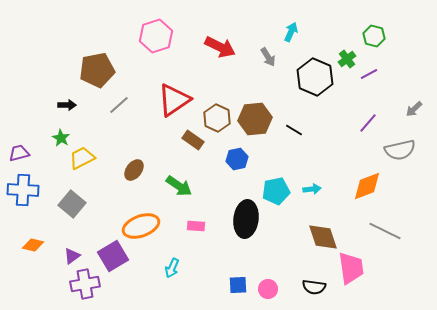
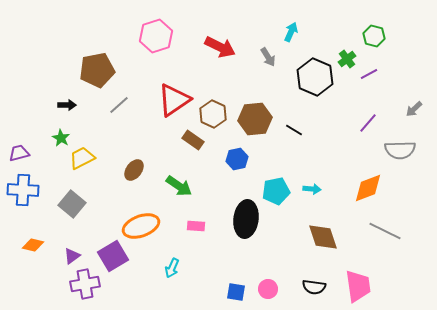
brown hexagon at (217, 118): moved 4 px left, 4 px up
gray semicircle at (400, 150): rotated 12 degrees clockwise
orange diamond at (367, 186): moved 1 px right, 2 px down
cyan arrow at (312, 189): rotated 12 degrees clockwise
pink trapezoid at (351, 268): moved 7 px right, 18 px down
blue square at (238, 285): moved 2 px left, 7 px down; rotated 12 degrees clockwise
